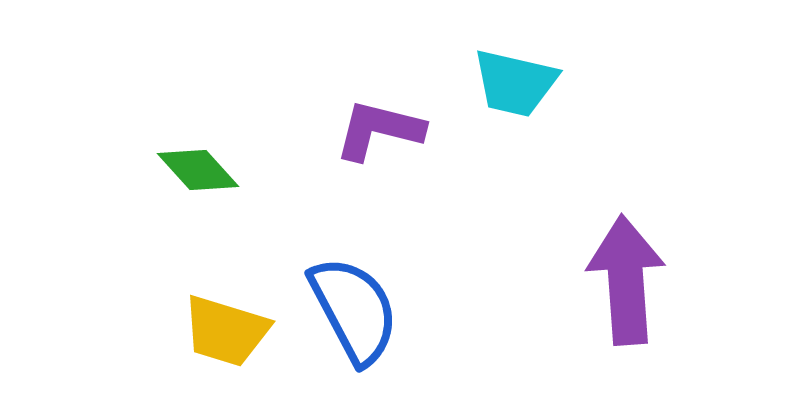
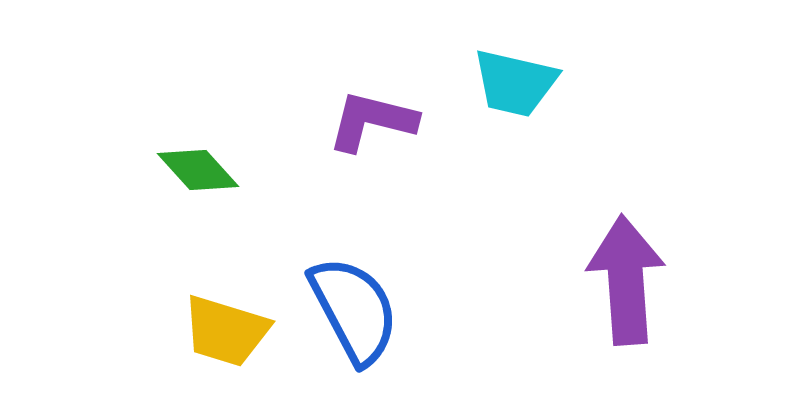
purple L-shape: moved 7 px left, 9 px up
